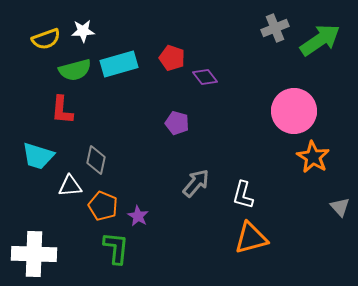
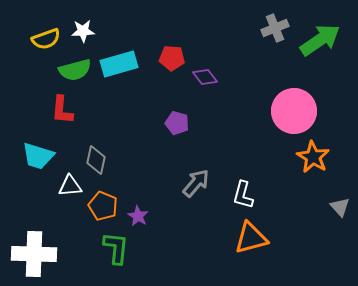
red pentagon: rotated 15 degrees counterclockwise
